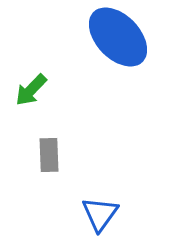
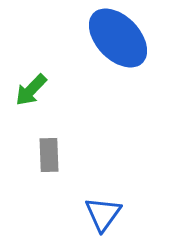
blue ellipse: moved 1 px down
blue triangle: moved 3 px right
